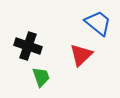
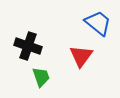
red triangle: moved 1 px down; rotated 10 degrees counterclockwise
